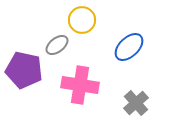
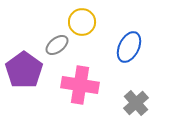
yellow circle: moved 2 px down
blue ellipse: rotated 20 degrees counterclockwise
purple pentagon: rotated 24 degrees clockwise
